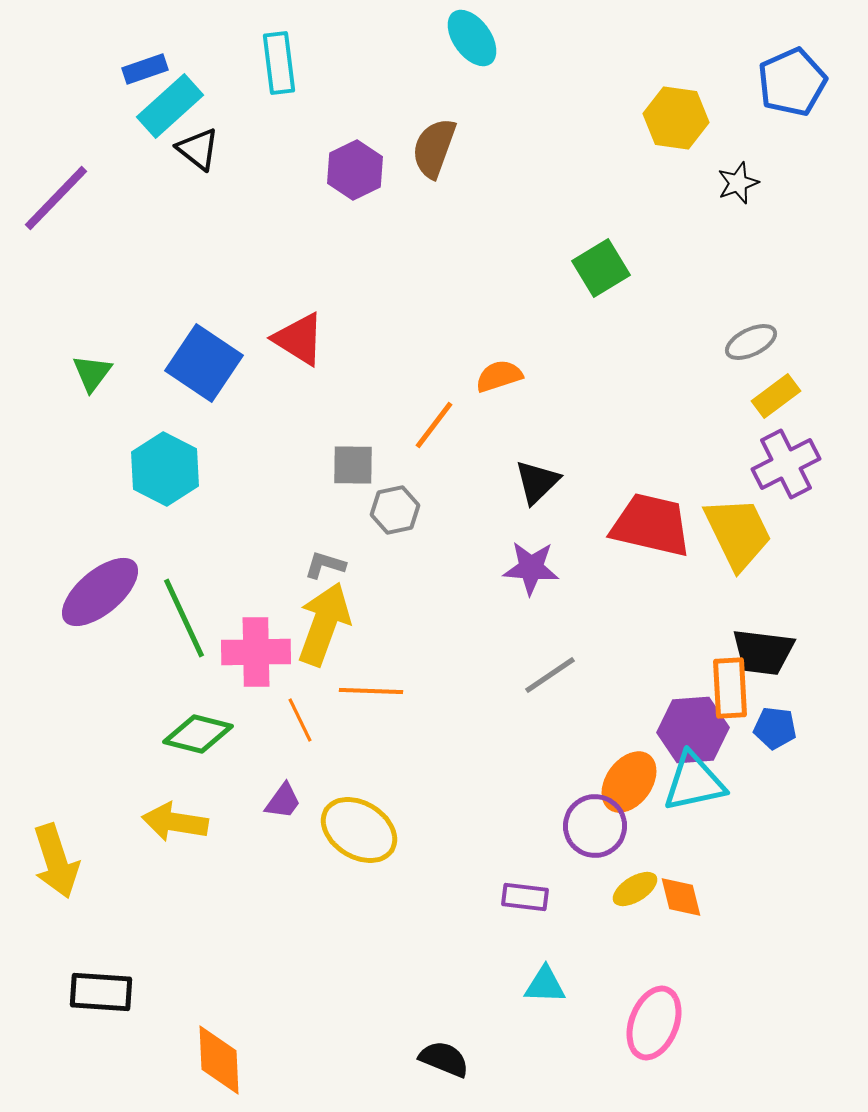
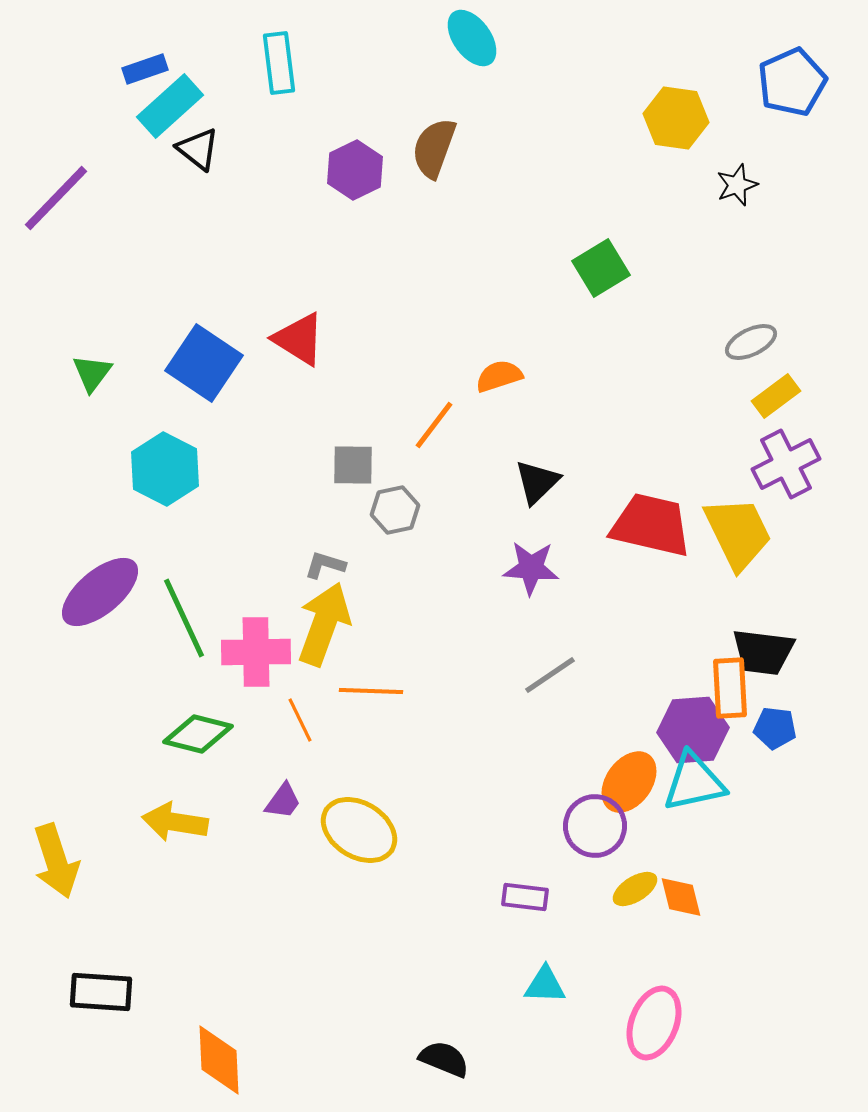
black star at (738, 183): moved 1 px left, 2 px down
